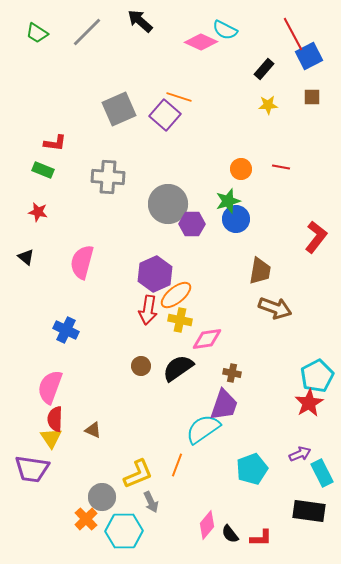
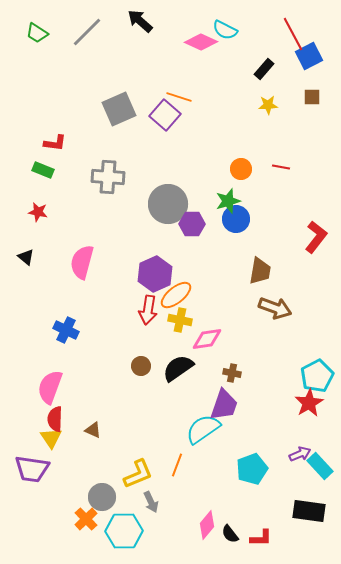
cyan rectangle at (322, 473): moved 2 px left, 7 px up; rotated 16 degrees counterclockwise
